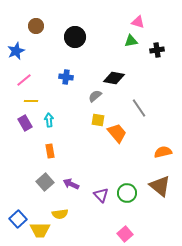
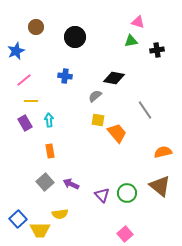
brown circle: moved 1 px down
blue cross: moved 1 px left, 1 px up
gray line: moved 6 px right, 2 px down
purple triangle: moved 1 px right
